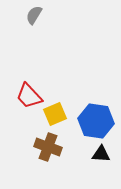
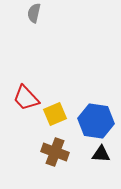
gray semicircle: moved 2 px up; rotated 18 degrees counterclockwise
red trapezoid: moved 3 px left, 2 px down
brown cross: moved 7 px right, 5 px down
